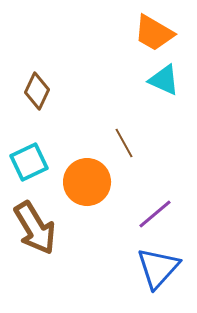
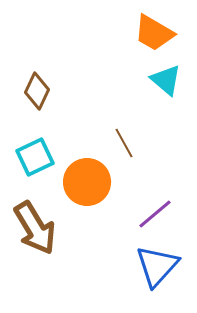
cyan triangle: moved 2 px right; rotated 16 degrees clockwise
cyan square: moved 6 px right, 5 px up
blue triangle: moved 1 px left, 2 px up
